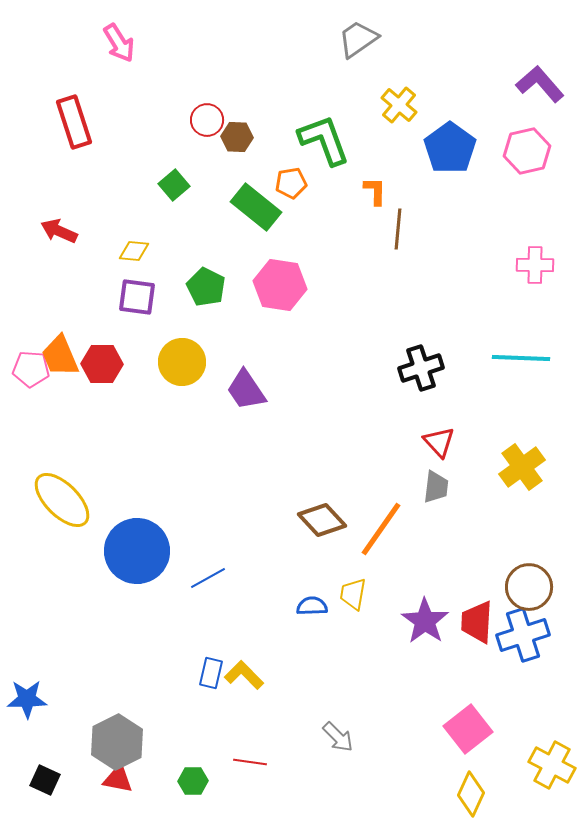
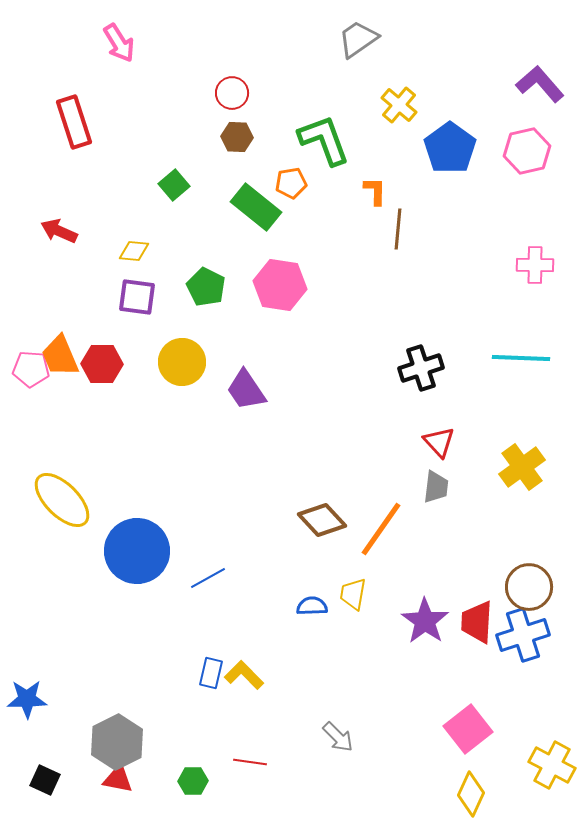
red circle at (207, 120): moved 25 px right, 27 px up
